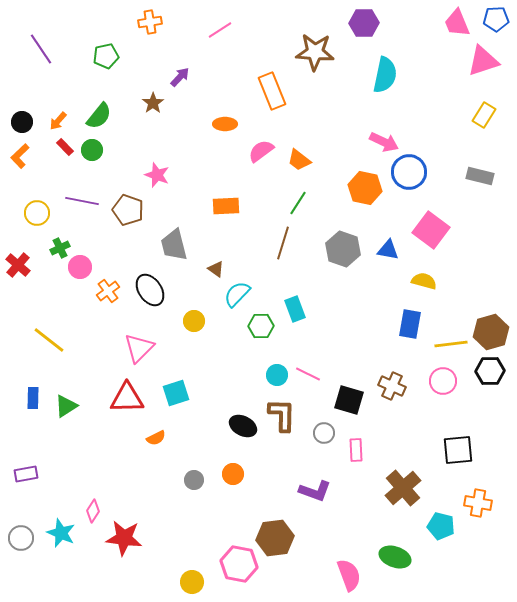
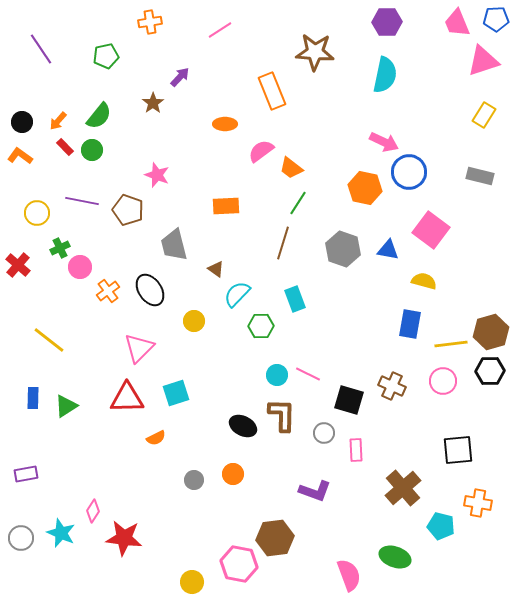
purple hexagon at (364, 23): moved 23 px right, 1 px up
orange L-shape at (20, 156): rotated 80 degrees clockwise
orange trapezoid at (299, 160): moved 8 px left, 8 px down
cyan rectangle at (295, 309): moved 10 px up
